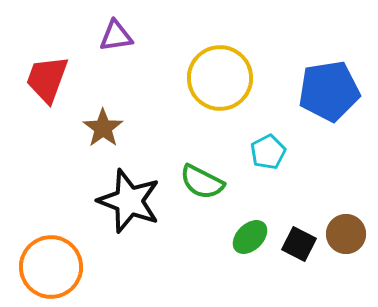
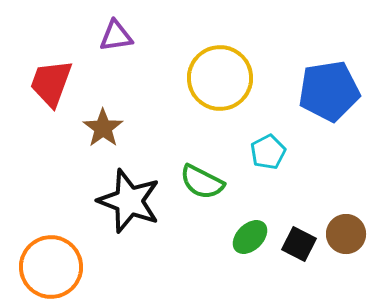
red trapezoid: moved 4 px right, 4 px down
